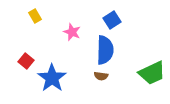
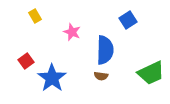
blue square: moved 16 px right
red square: rotated 14 degrees clockwise
green trapezoid: moved 1 px left
